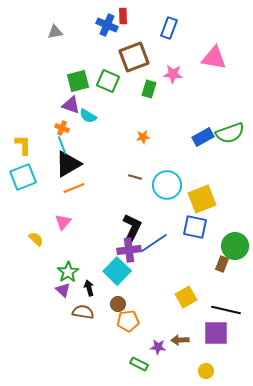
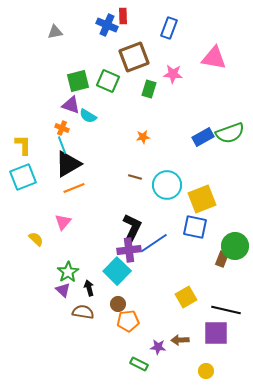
brown rectangle at (222, 264): moved 5 px up
